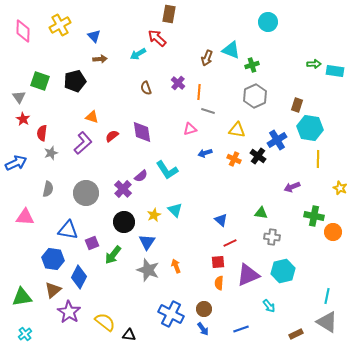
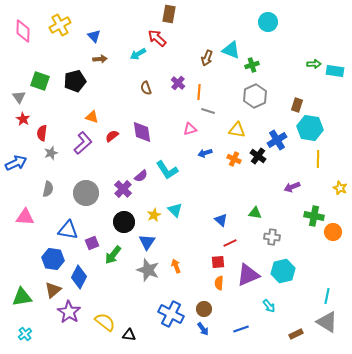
green triangle at (261, 213): moved 6 px left
